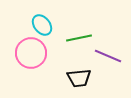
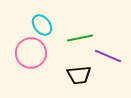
green line: moved 1 px right
black trapezoid: moved 3 px up
